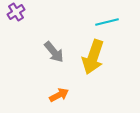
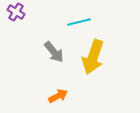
purple cross: rotated 24 degrees counterclockwise
cyan line: moved 28 px left
orange arrow: moved 1 px left, 1 px down
